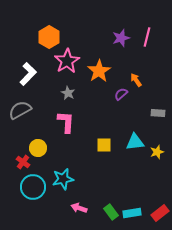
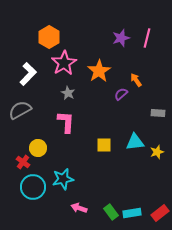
pink line: moved 1 px down
pink star: moved 3 px left, 2 px down
